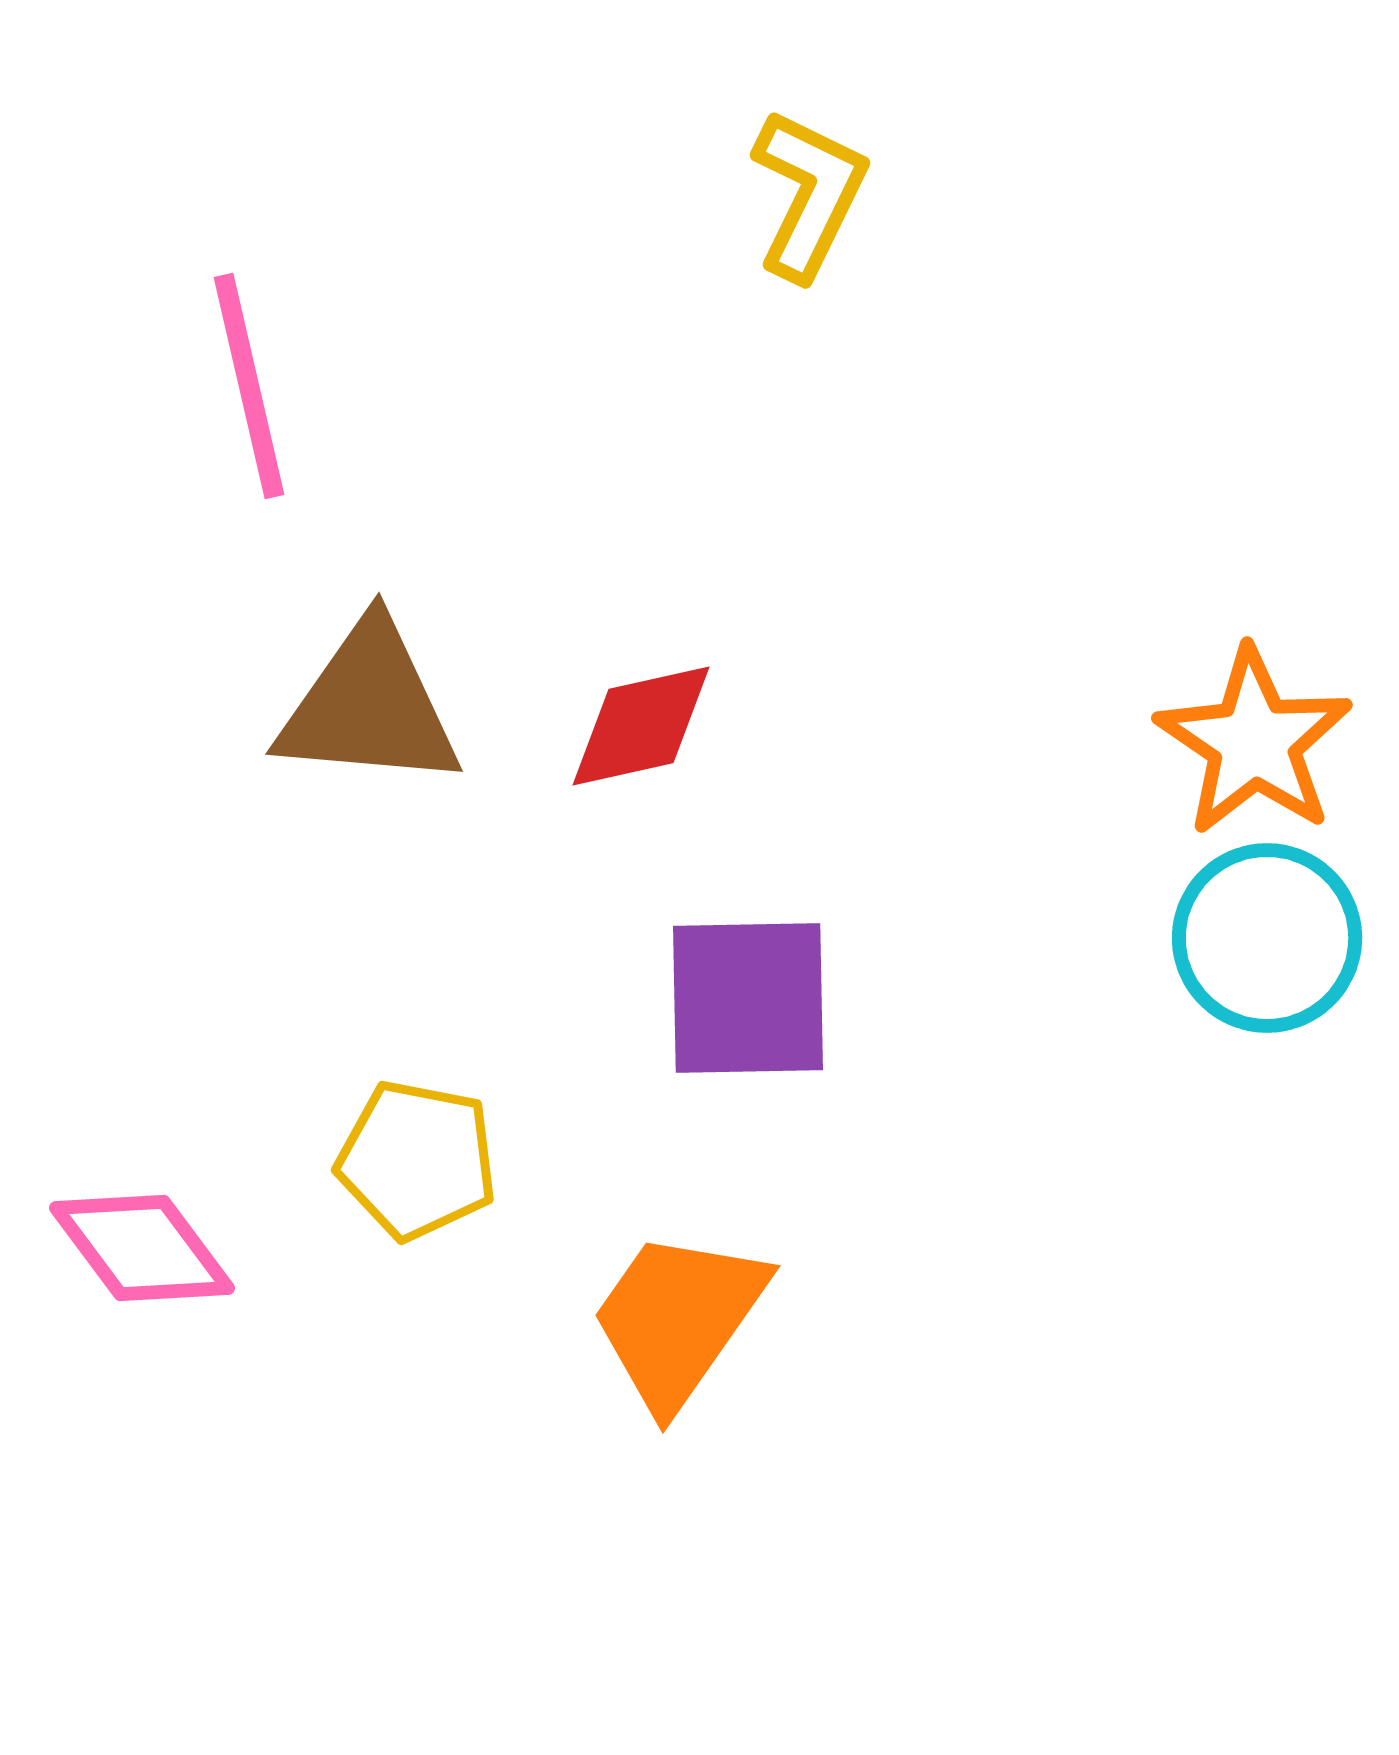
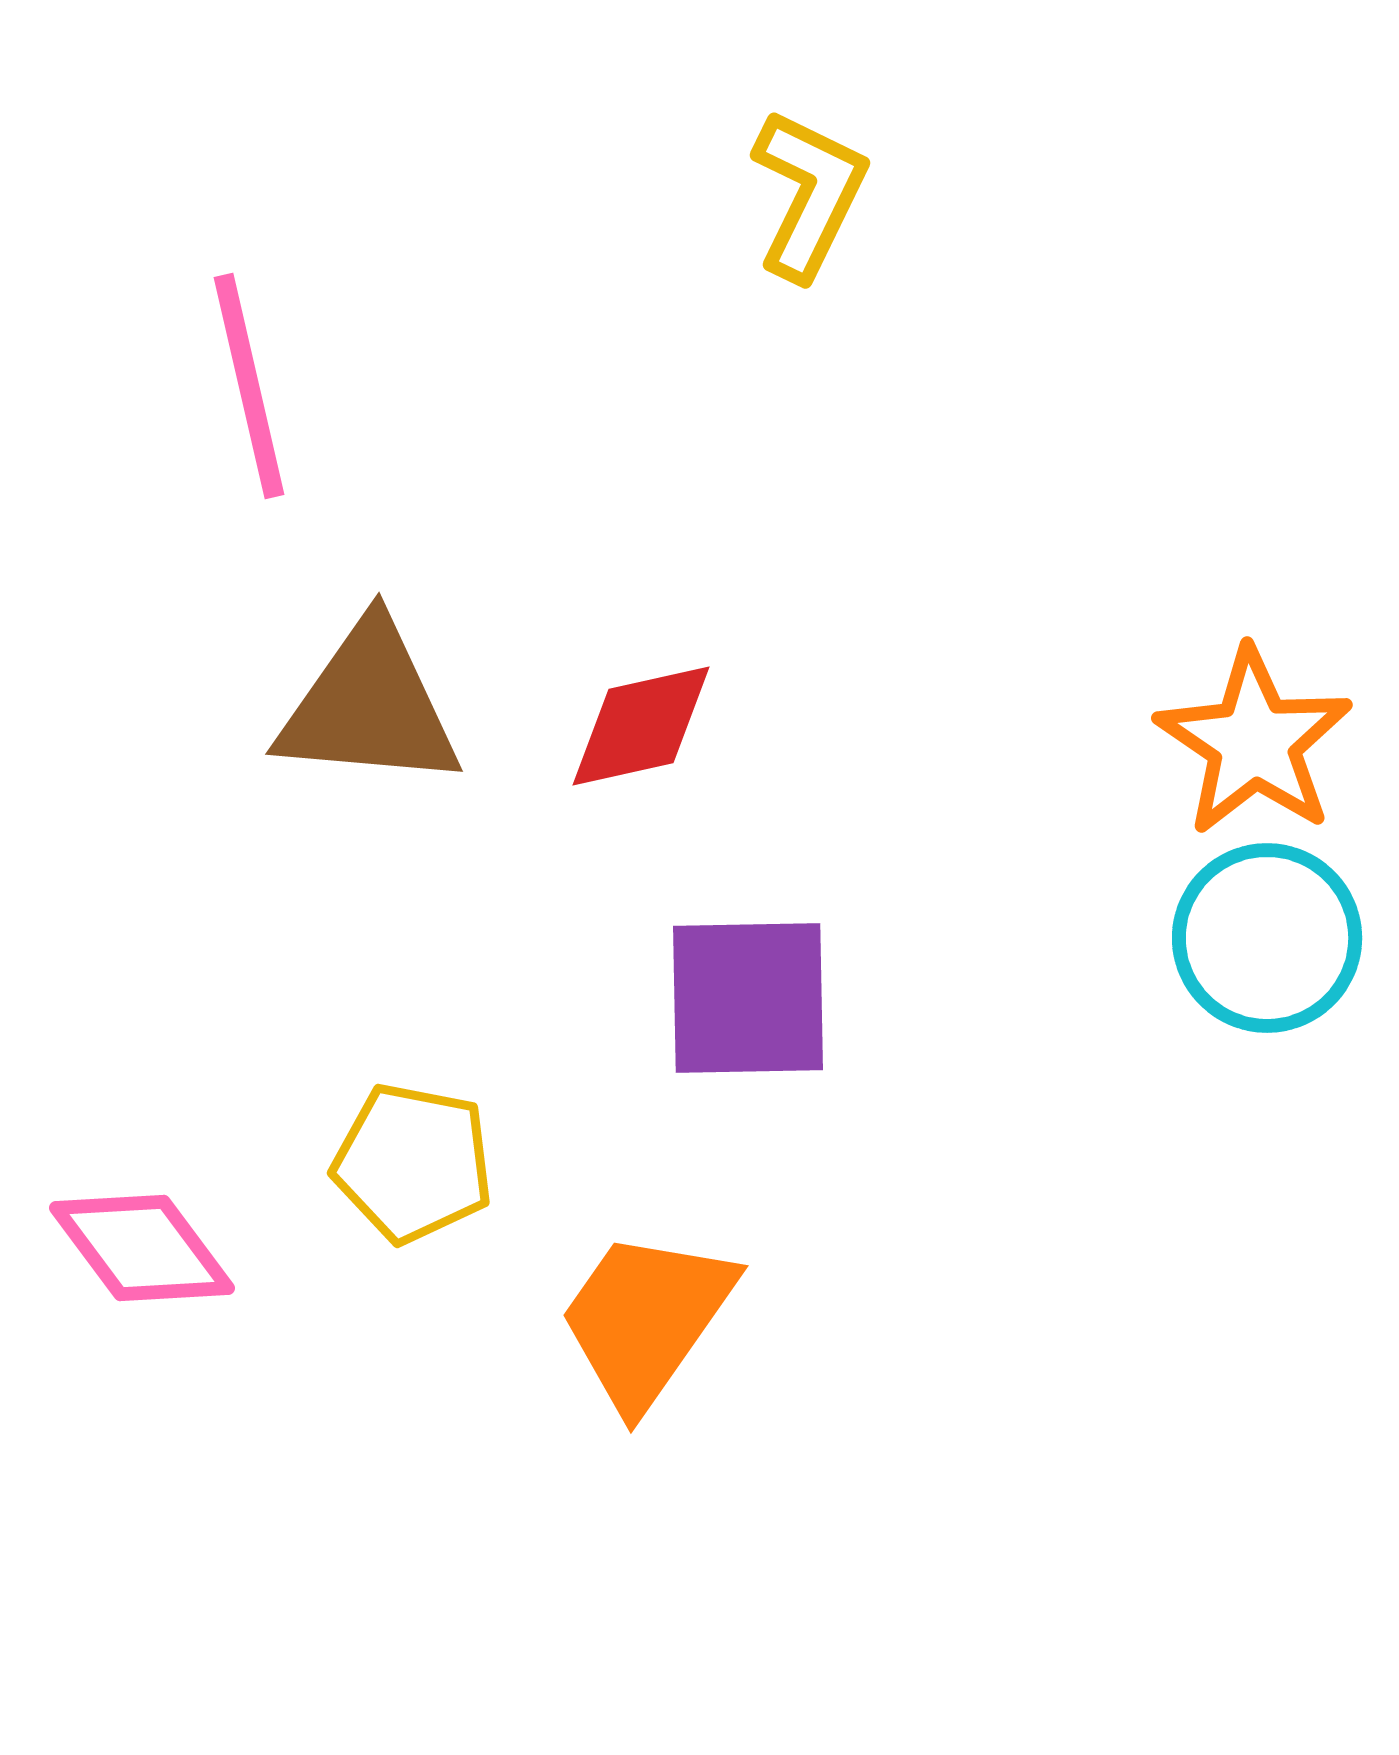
yellow pentagon: moved 4 px left, 3 px down
orange trapezoid: moved 32 px left
